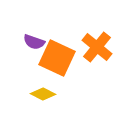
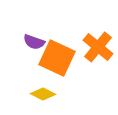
orange cross: moved 1 px right
